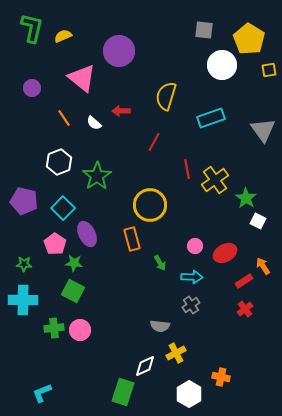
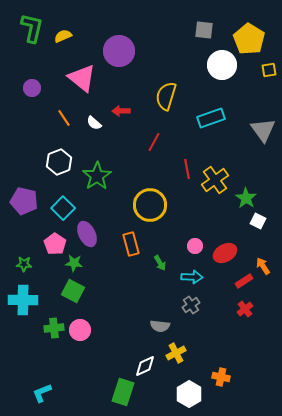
orange rectangle at (132, 239): moved 1 px left, 5 px down
